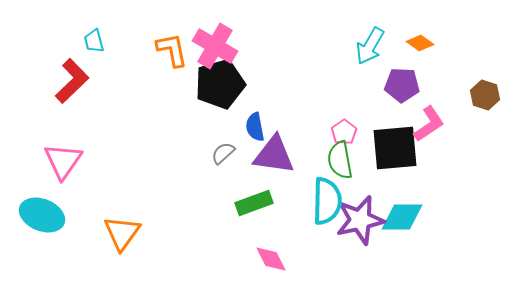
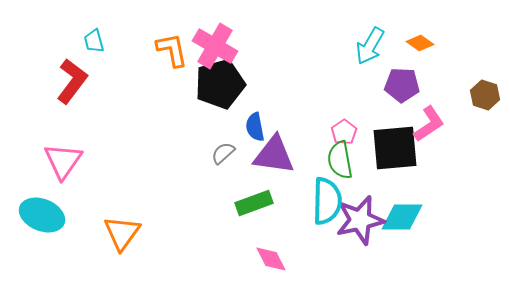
red L-shape: rotated 9 degrees counterclockwise
